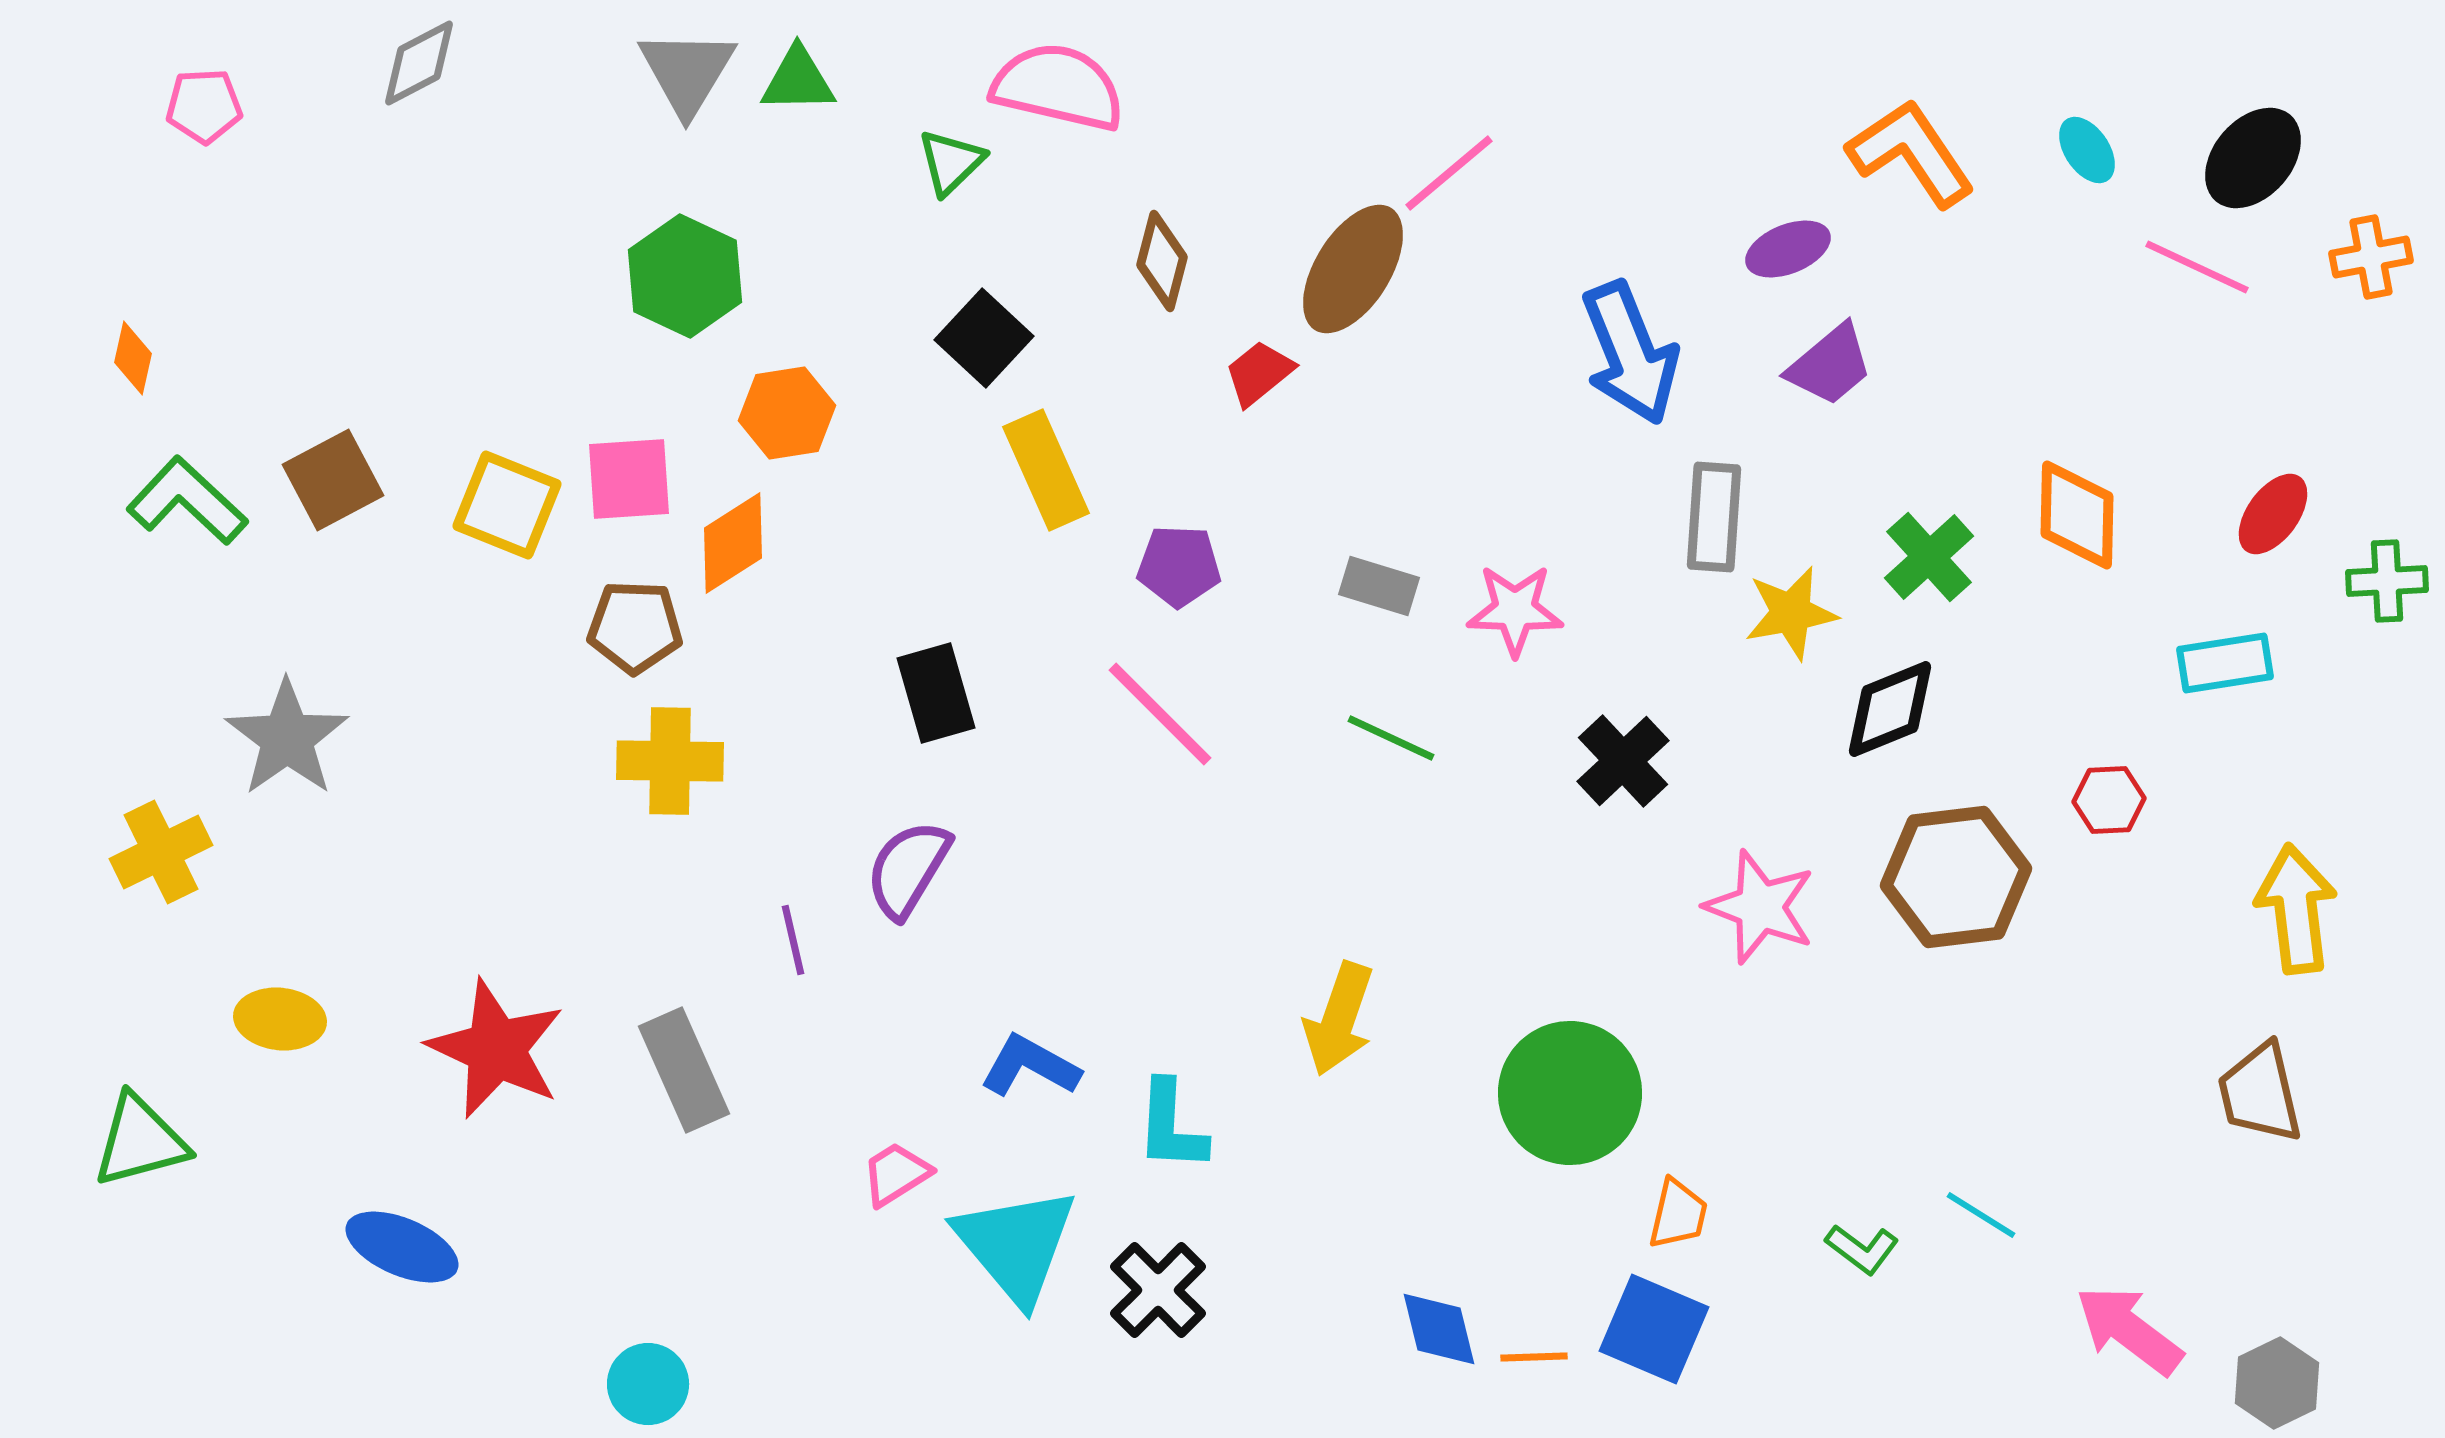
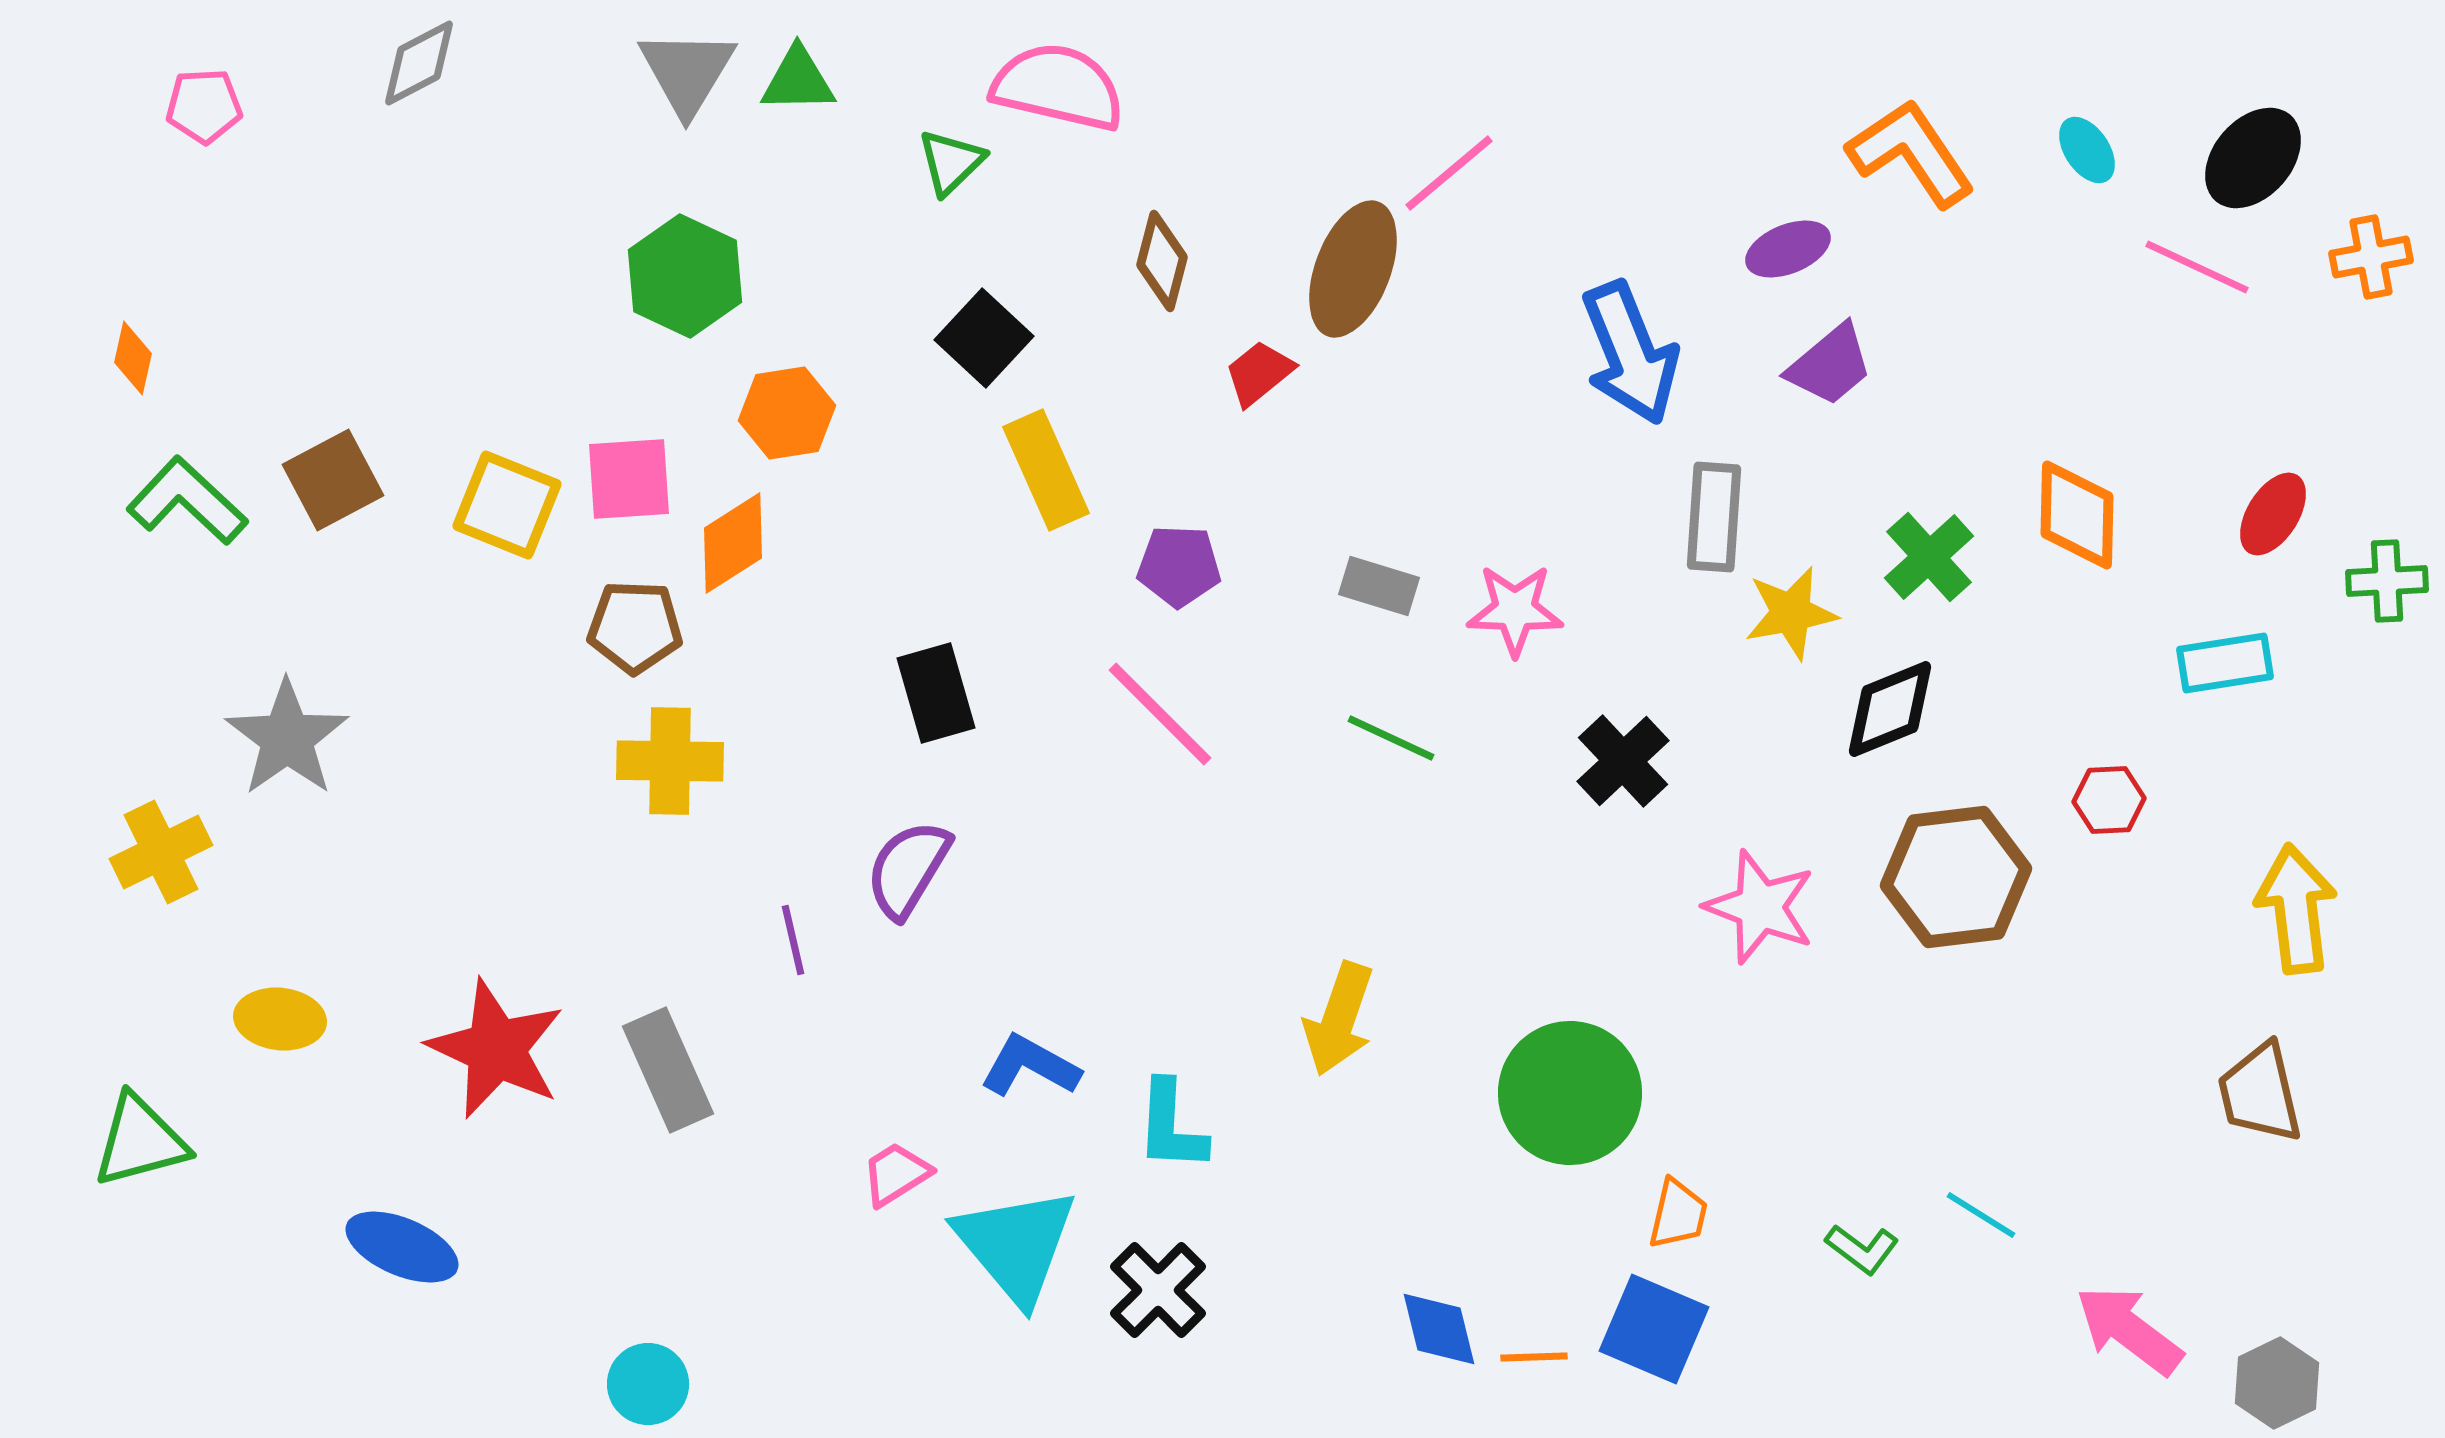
brown ellipse at (1353, 269): rotated 11 degrees counterclockwise
red ellipse at (2273, 514): rotated 4 degrees counterclockwise
gray rectangle at (684, 1070): moved 16 px left
